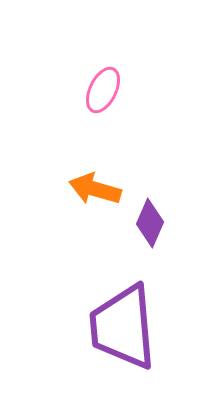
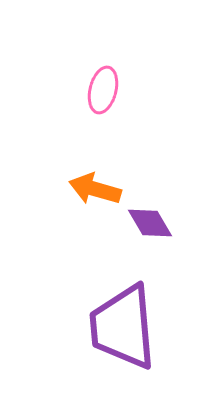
pink ellipse: rotated 12 degrees counterclockwise
purple diamond: rotated 54 degrees counterclockwise
